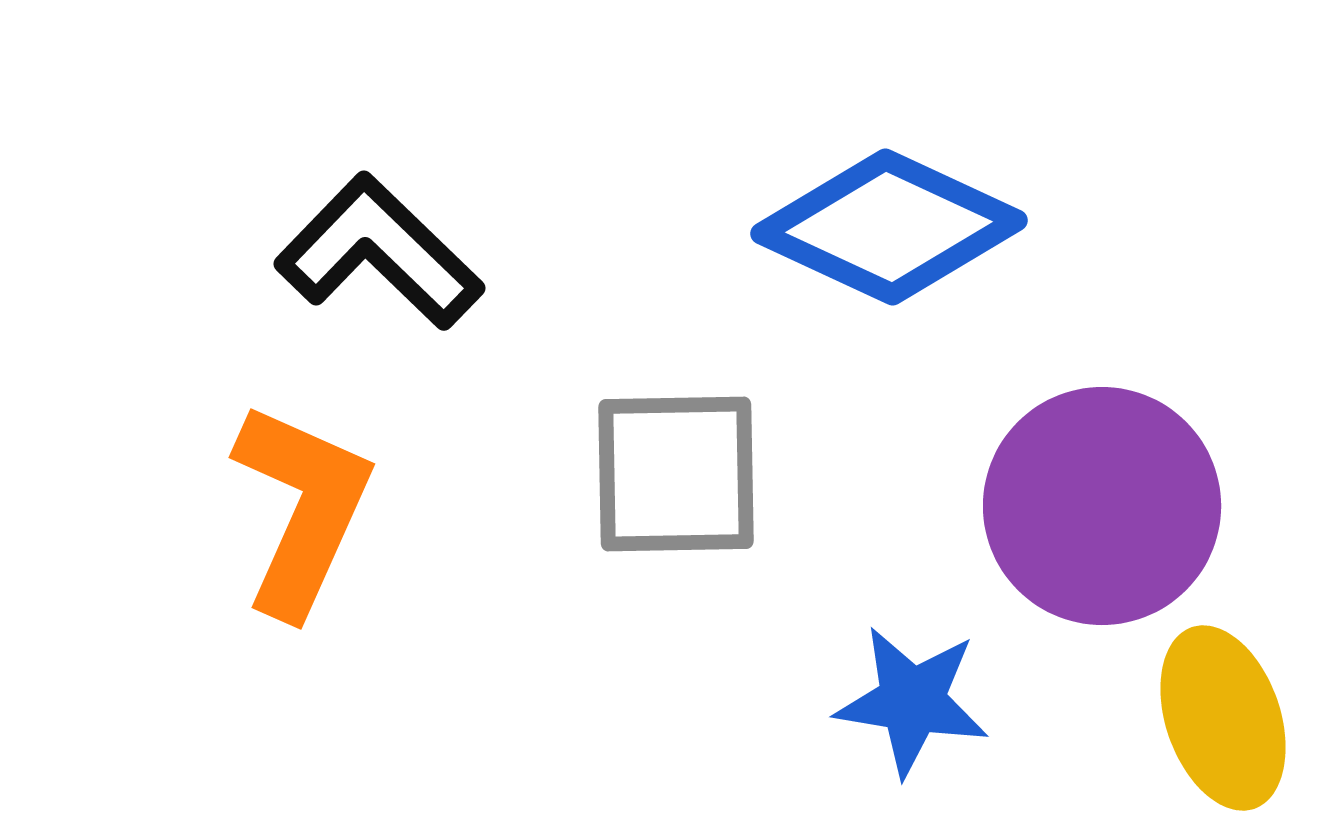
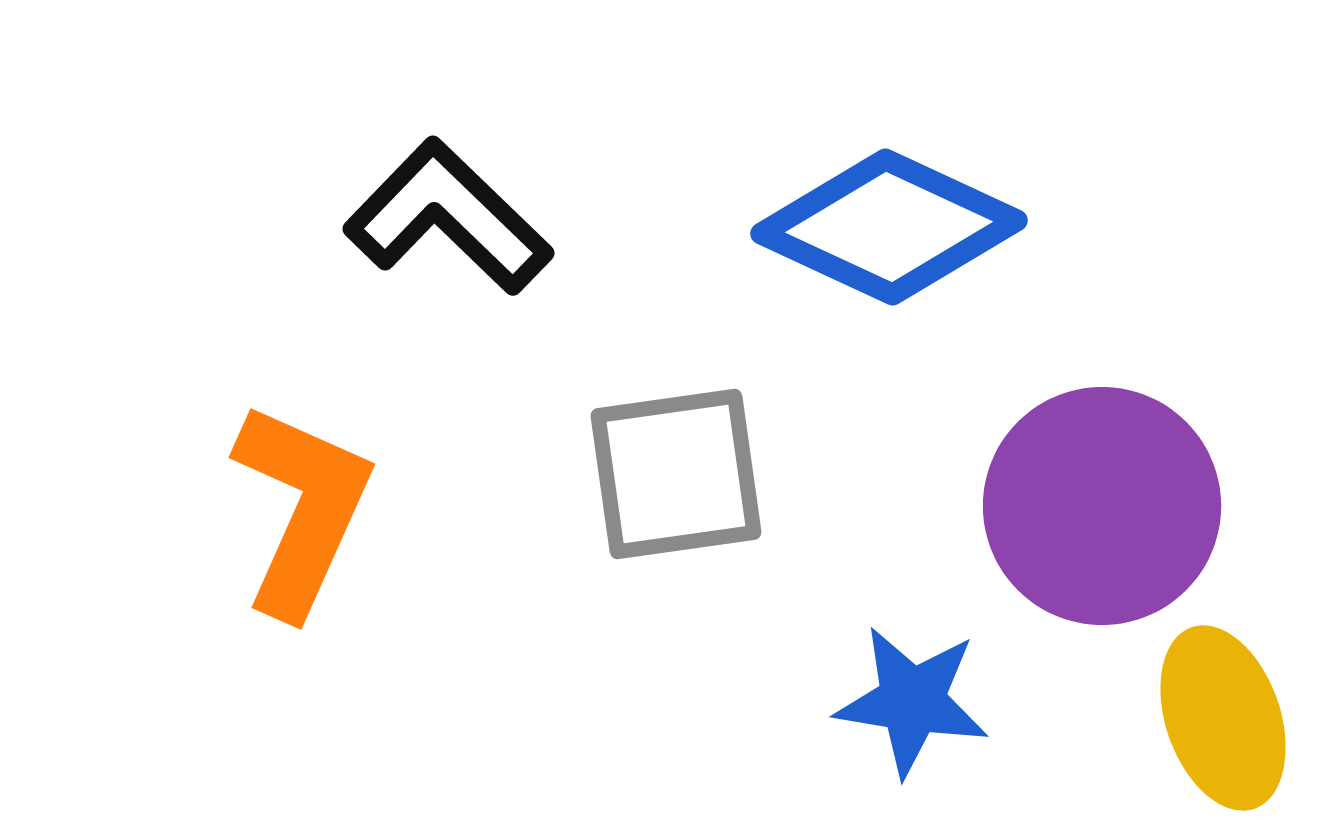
black L-shape: moved 69 px right, 35 px up
gray square: rotated 7 degrees counterclockwise
